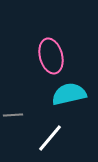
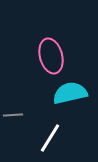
cyan semicircle: moved 1 px right, 1 px up
white line: rotated 8 degrees counterclockwise
